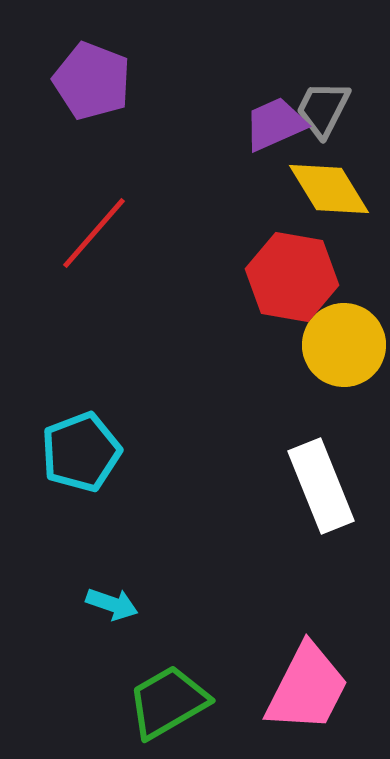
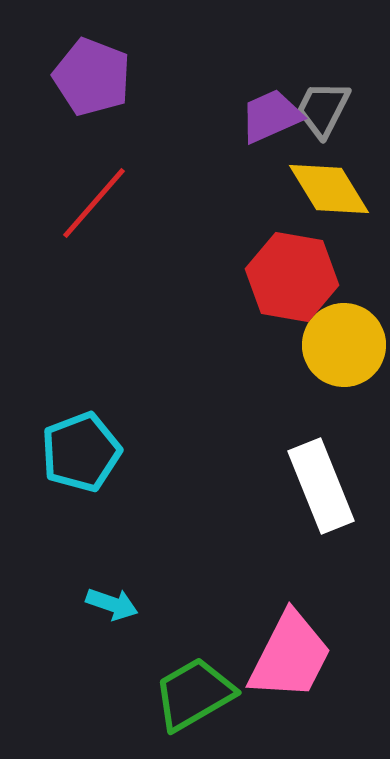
purple pentagon: moved 4 px up
purple trapezoid: moved 4 px left, 8 px up
red line: moved 30 px up
pink trapezoid: moved 17 px left, 32 px up
green trapezoid: moved 26 px right, 8 px up
